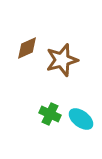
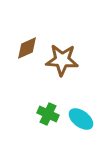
brown star: rotated 20 degrees clockwise
green cross: moved 2 px left
